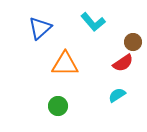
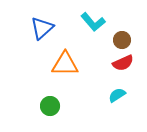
blue triangle: moved 2 px right
brown circle: moved 11 px left, 2 px up
red semicircle: rotated 10 degrees clockwise
green circle: moved 8 px left
